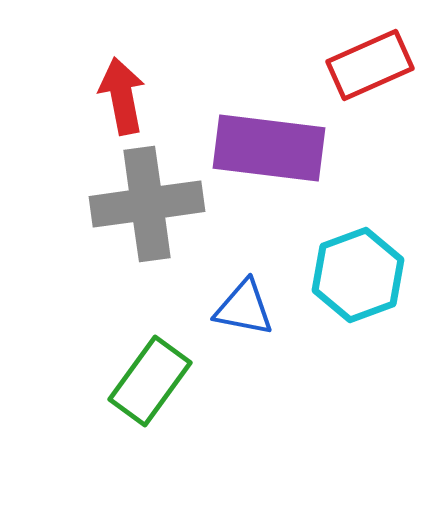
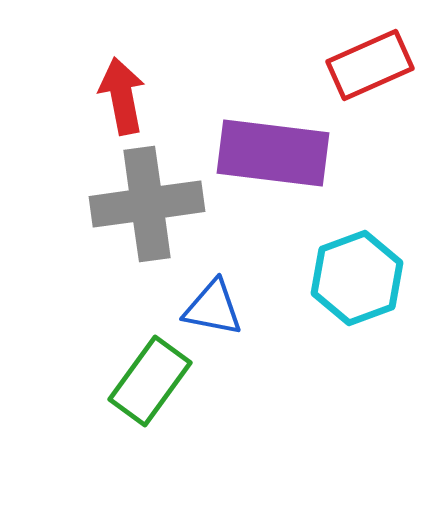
purple rectangle: moved 4 px right, 5 px down
cyan hexagon: moved 1 px left, 3 px down
blue triangle: moved 31 px left
